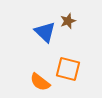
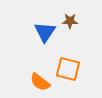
brown star: moved 2 px right; rotated 21 degrees clockwise
blue triangle: rotated 20 degrees clockwise
